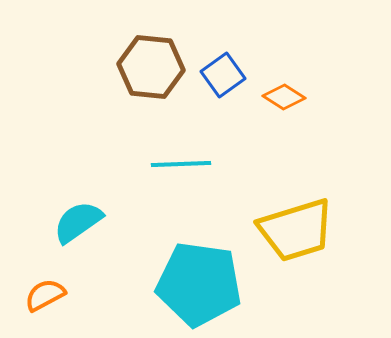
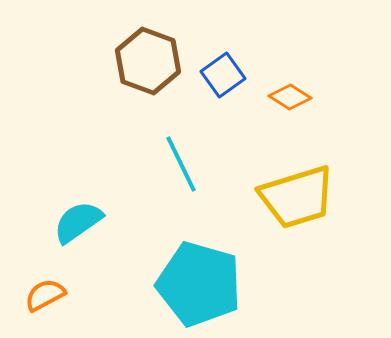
brown hexagon: moved 3 px left, 6 px up; rotated 14 degrees clockwise
orange diamond: moved 6 px right
cyan line: rotated 66 degrees clockwise
yellow trapezoid: moved 1 px right, 33 px up
cyan pentagon: rotated 8 degrees clockwise
